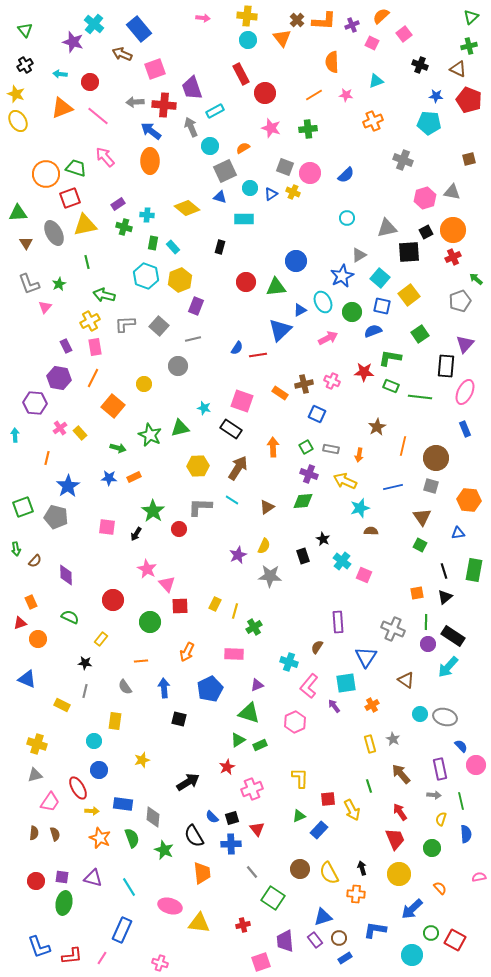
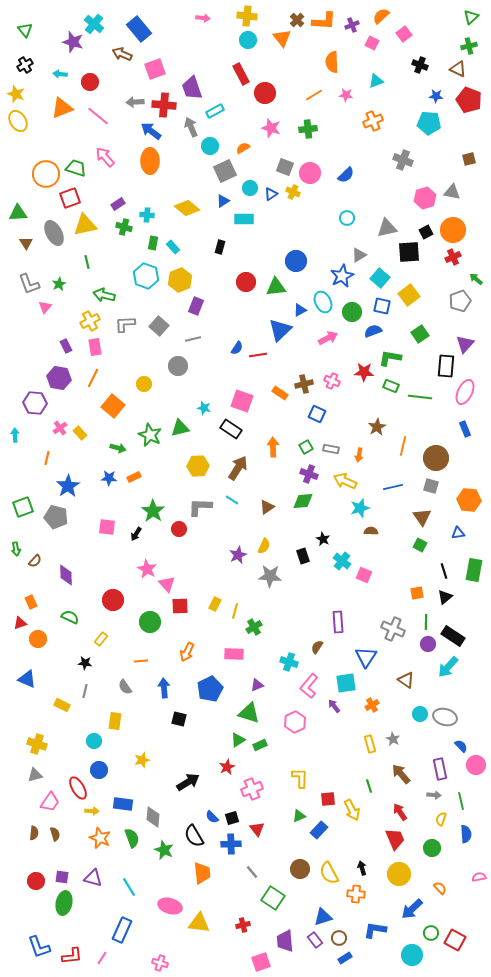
blue triangle at (220, 197): moved 3 px right, 4 px down; rotated 48 degrees counterclockwise
